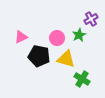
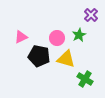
purple cross: moved 4 px up; rotated 16 degrees counterclockwise
green cross: moved 3 px right
